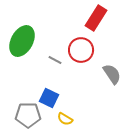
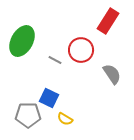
red rectangle: moved 12 px right, 3 px down
